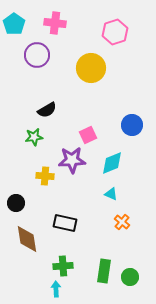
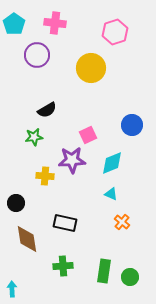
cyan arrow: moved 44 px left
